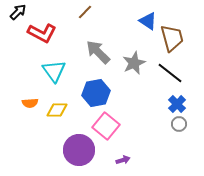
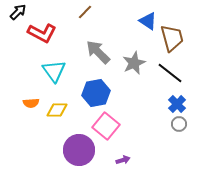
orange semicircle: moved 1 px right
